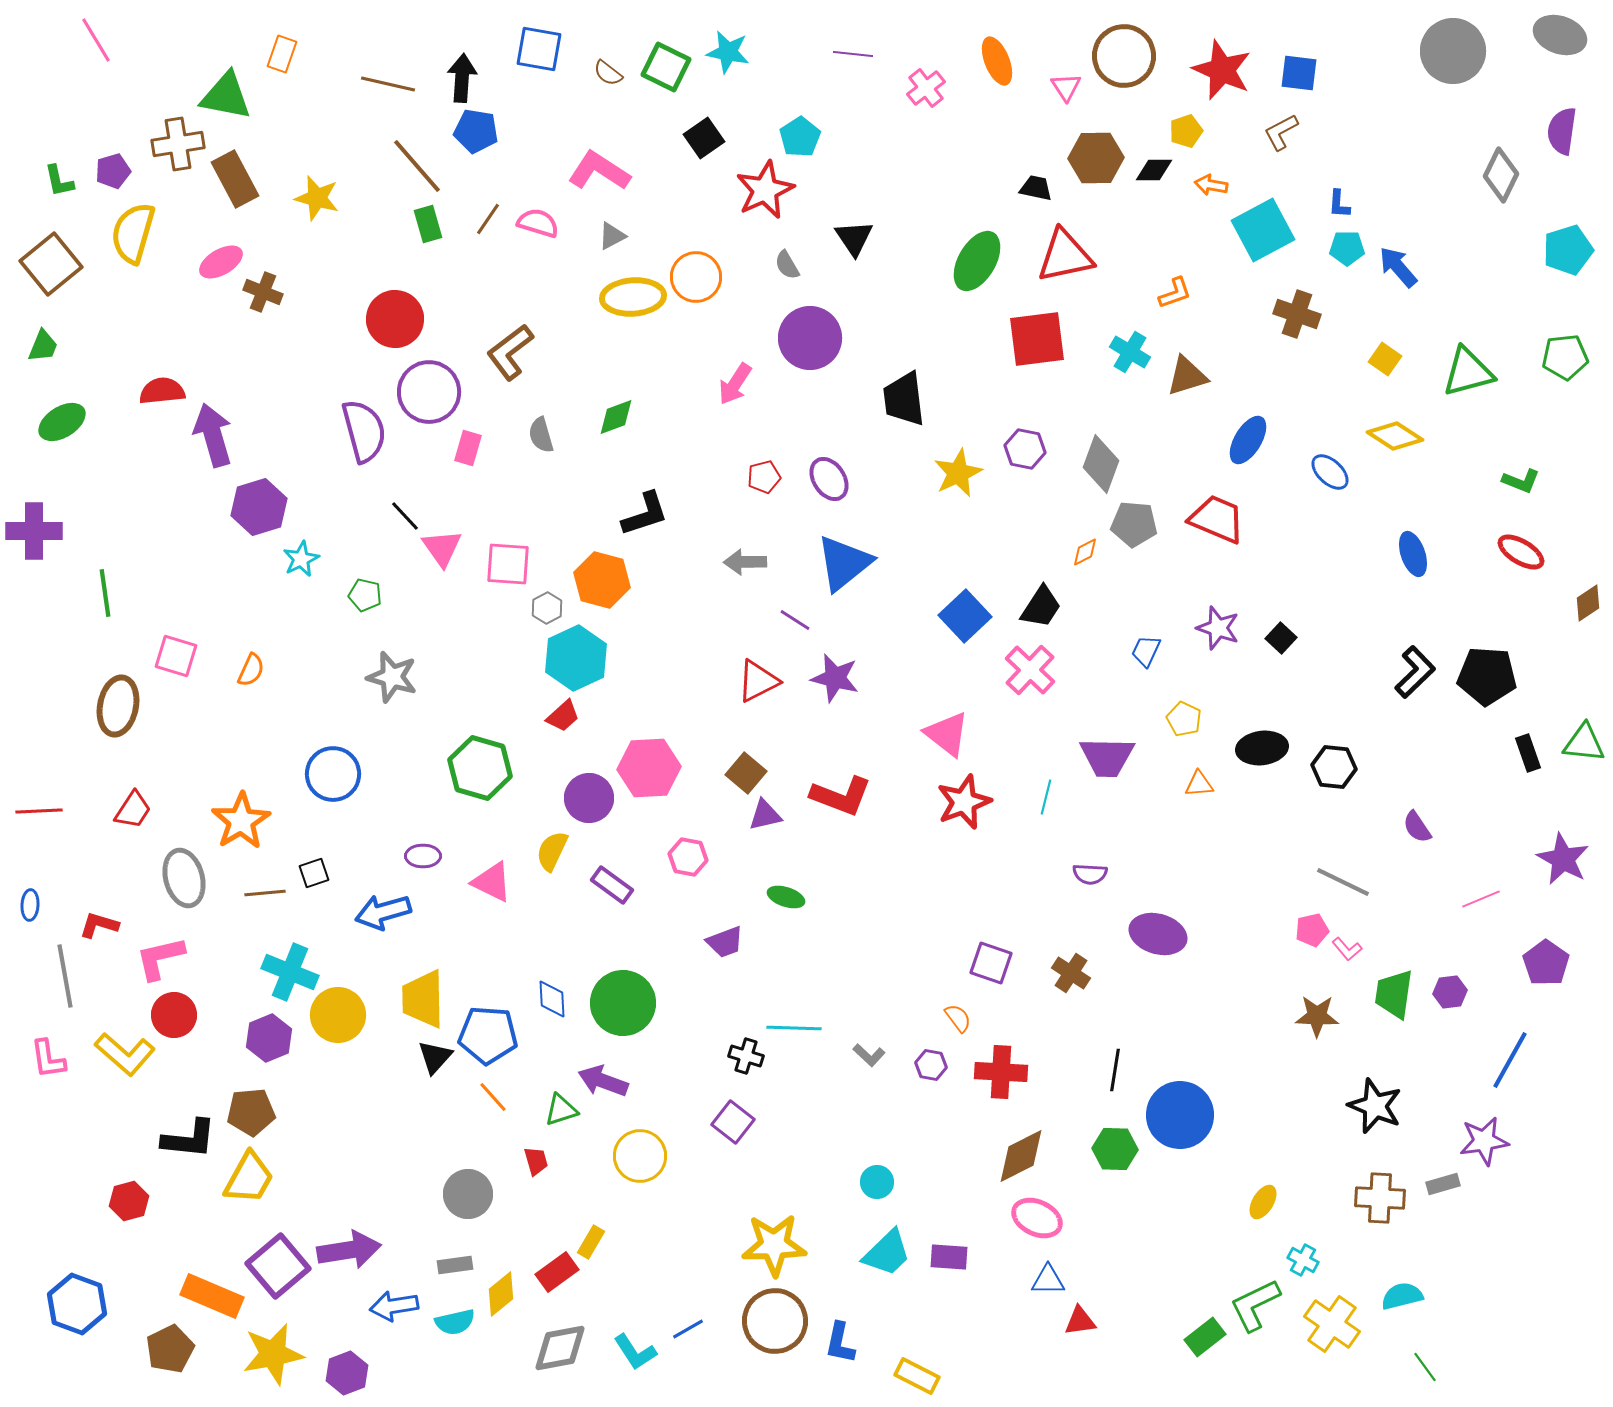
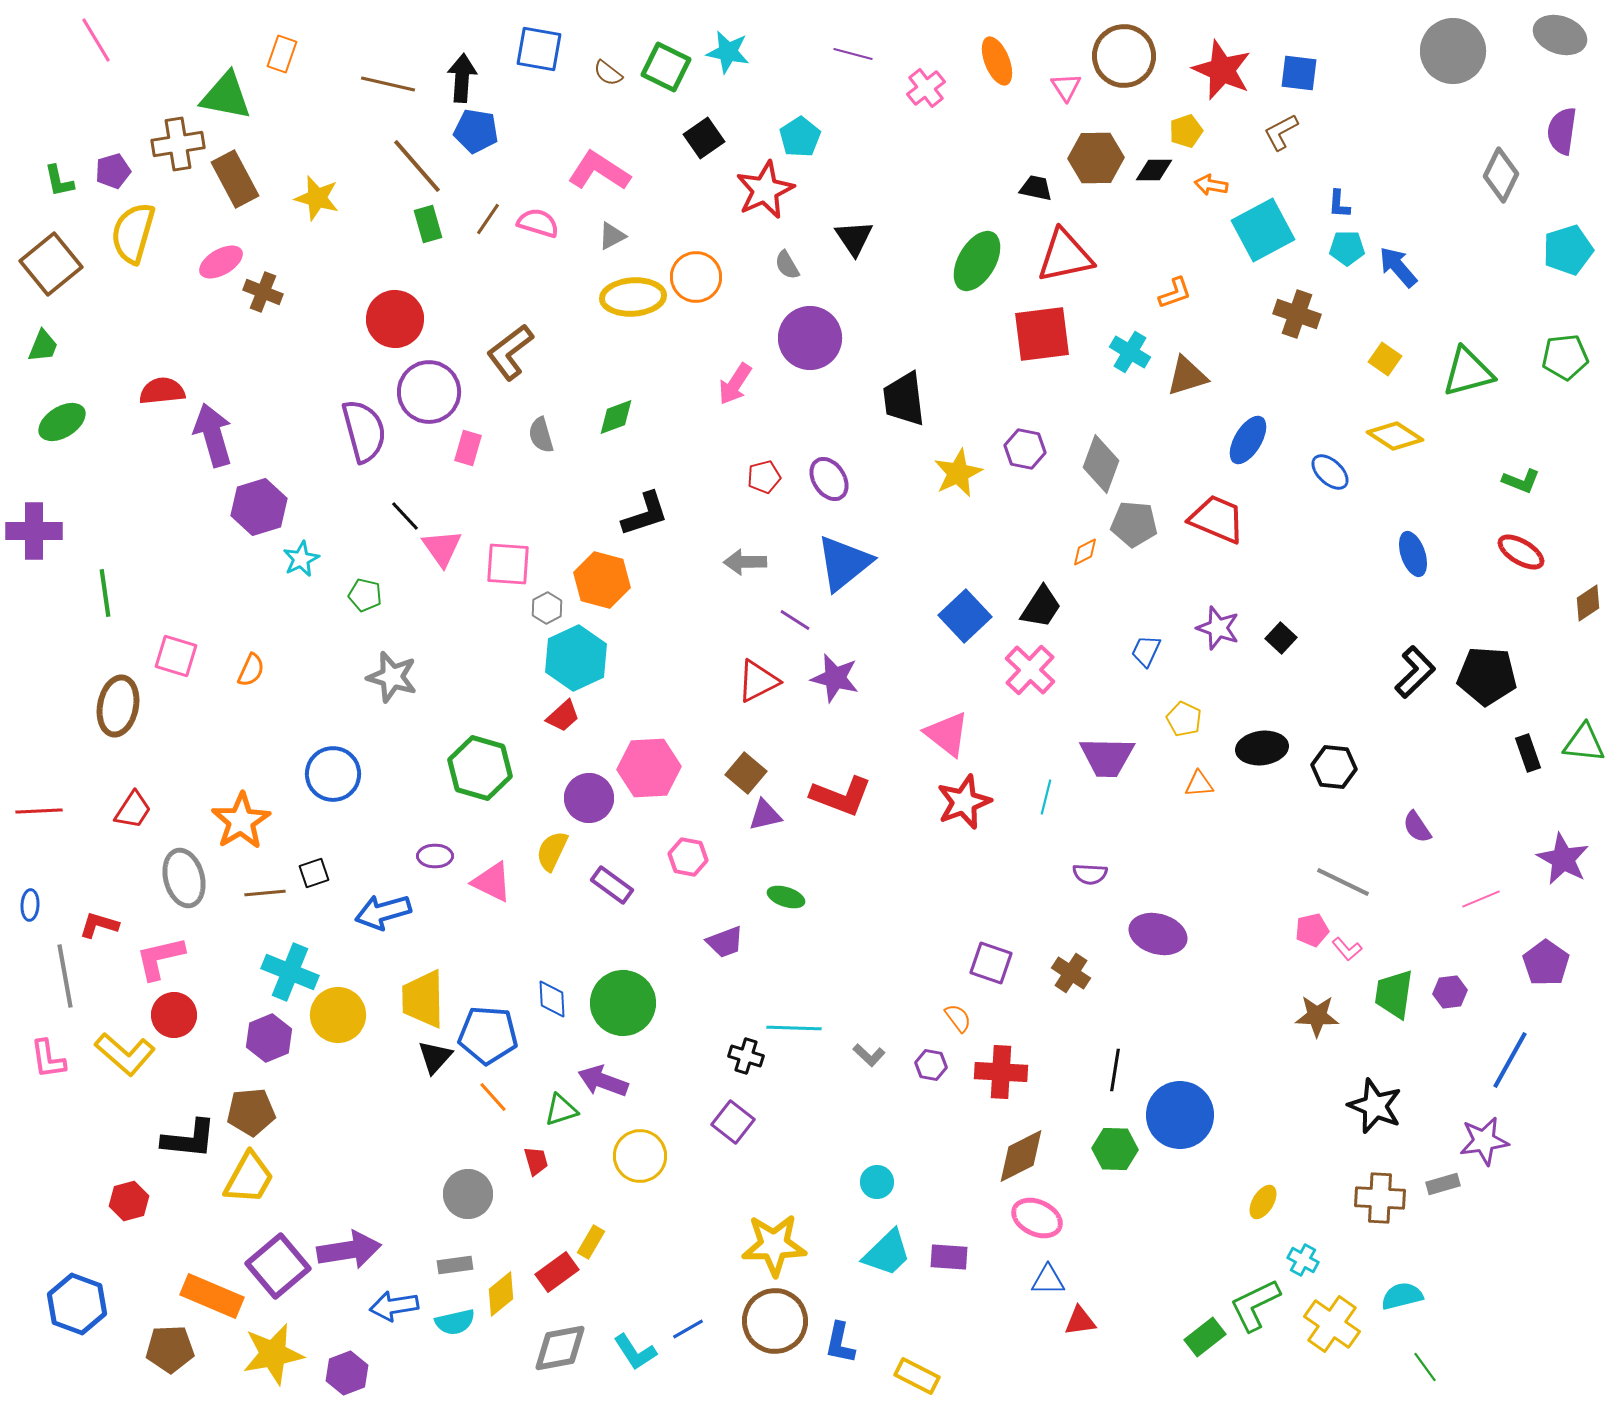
purple line at (853, 54): rotated 9 degrees clockwise
red square at (1037, 339): moved 5 px right, 5 px up
purple ellipse at (423, 856): moved 12 px right
brown pentagon at (170, 1349): rotated 24 degrees clockwise
